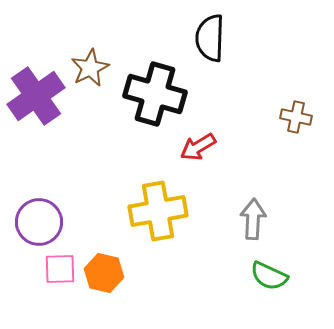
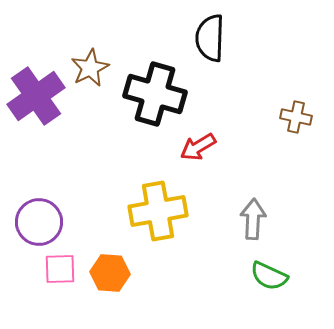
orange hexagon: moved 6 px right; rotated 9 degrees counterclockwise
